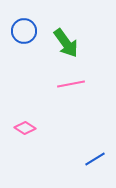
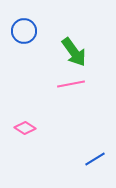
green arrow: moved 8 px right, 9 px down
